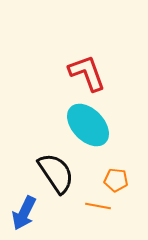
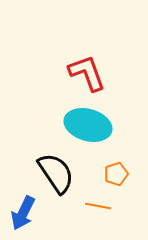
cyan ellipse: rotated 30 degrees counterclockwise
orange pentagon: moved 6 px up; rotated 25 degrees counterclockwise
blue arrow: moved 1 px left
